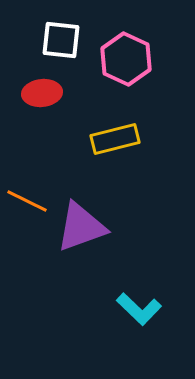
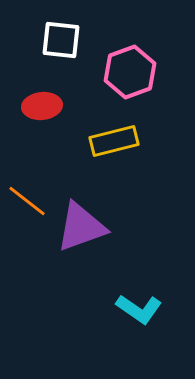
pink hexagon: moved 4 px right, 13 px down; rotated 15 degrees clockwise
red ellipse: moved 13 px down
yellow rectangle: moved 1 px left, 2 px down
orange line: rotated 12 degrees clockwise
cyan L-shape: rotated 9 degrees counterclockwise
